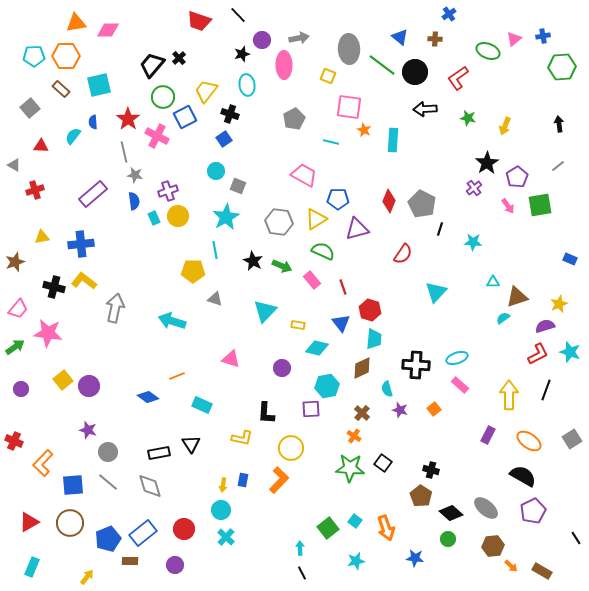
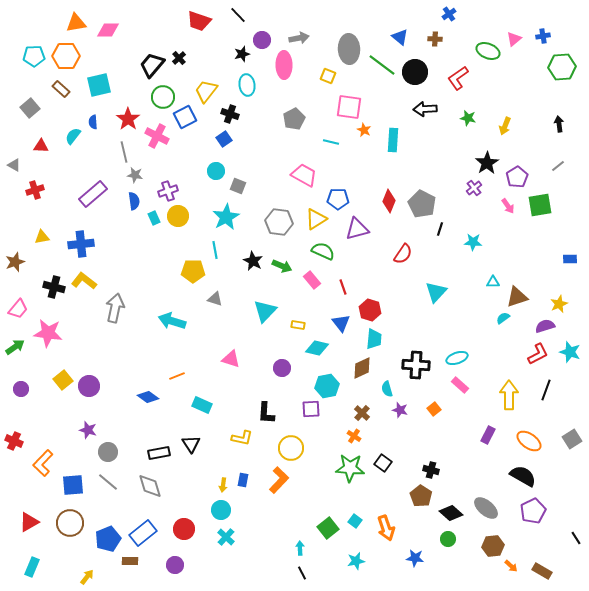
blue rectangle at (570, 259): rotated 24 degrees counterclockwise
